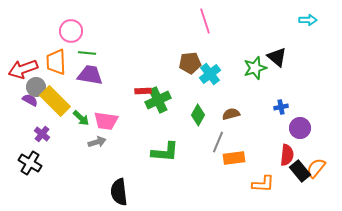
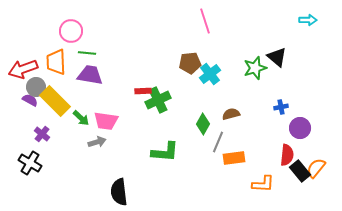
green diamond: moved 5 px right, 9 px down
